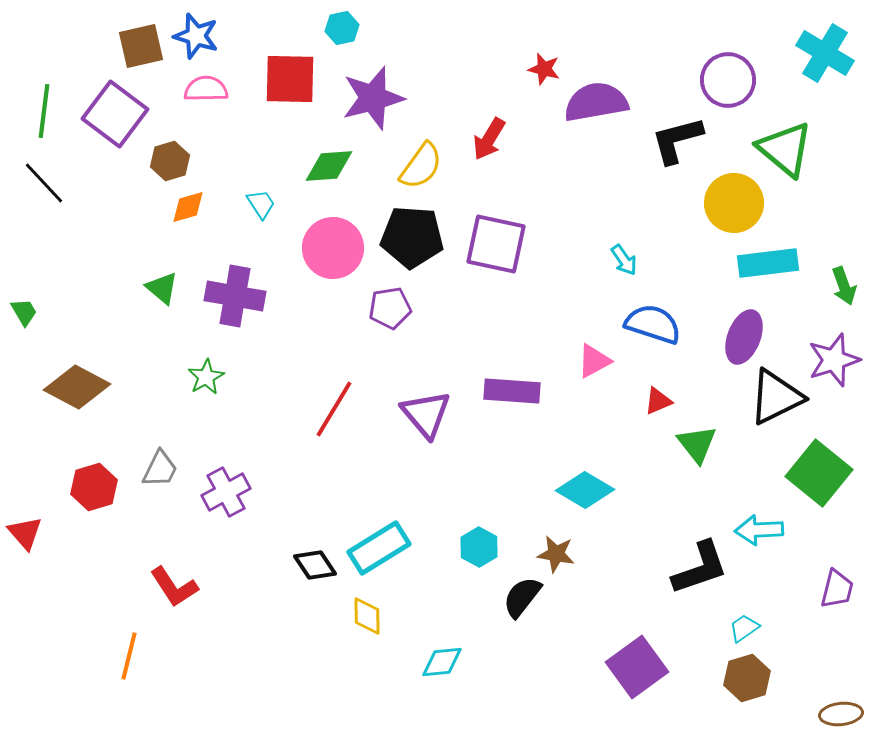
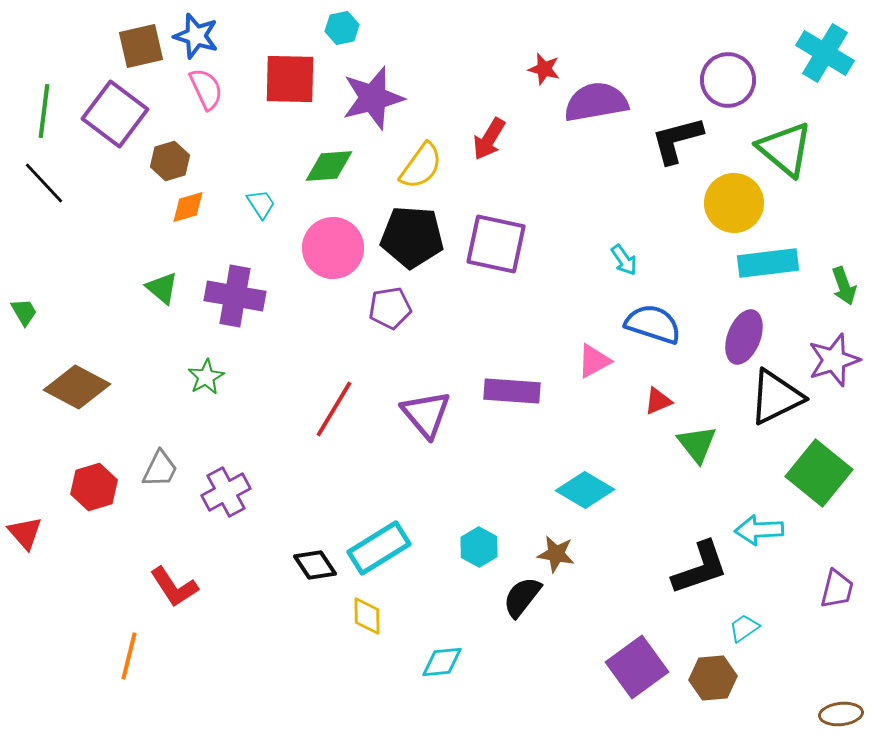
pink semicircle at (206, 89): rotated 66 degrees clockwise
brown hexagon at (747, 678): moved 34 px left; rotated 12 degrees clockwise
